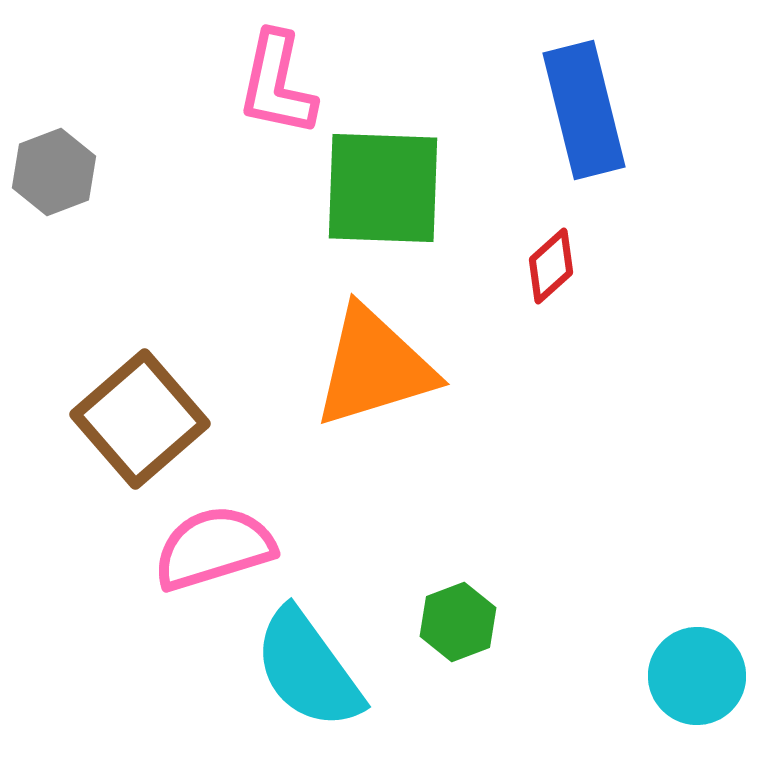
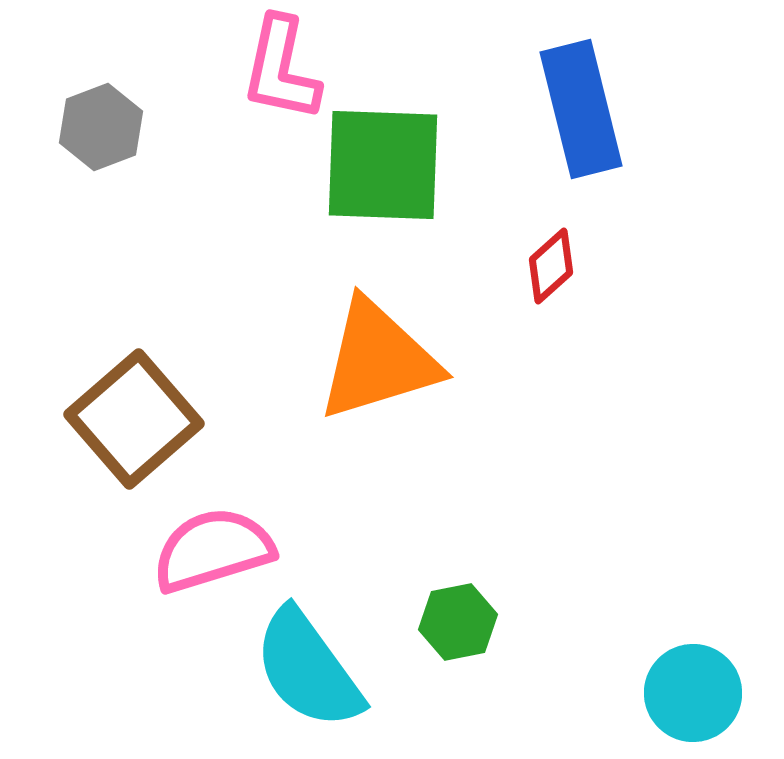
pink L-shape: moved 4 px right, 15 px up
blue rectangle: moved 3 px left, 1 px up
gray hexagon: moved 47 px right, 45 px up
green square: moved 23 px up
orange triangle: moved 4 px right, 7 px up
brown square: moved 6 px left
pink semicircle: moved 1 px left, 2 px down
green hexagon: rotated 10 degrees clockwise
cyan circle: moved 4 px left, 17 px down
